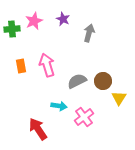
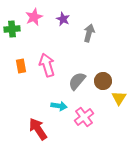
pink star: moved 4 px up
gray semicircle: rotated 24 degrees counterclockwise
